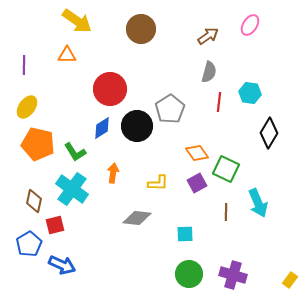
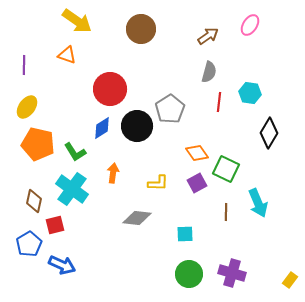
orange triangle: rotated 18 degrees clockwise
purple cross: moved 1 px left, 2 px up
